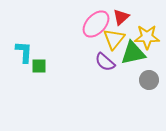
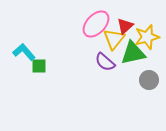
red triangle: moved 4 px right, 9 px down
yellow star: rotated 15 degrees counterclockwise
cyan L-shape: rotated 45 degrees counterclockwise
